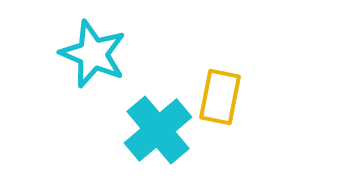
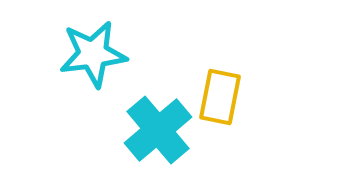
cyan star: rotated 30 degrees counterclockwise
